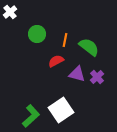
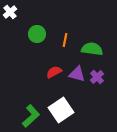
green semicircle: moved 3 px right, 2 px down; rotated 30 degrees counterclockwise
red semicircle: moved 2 px left, 11 px down
